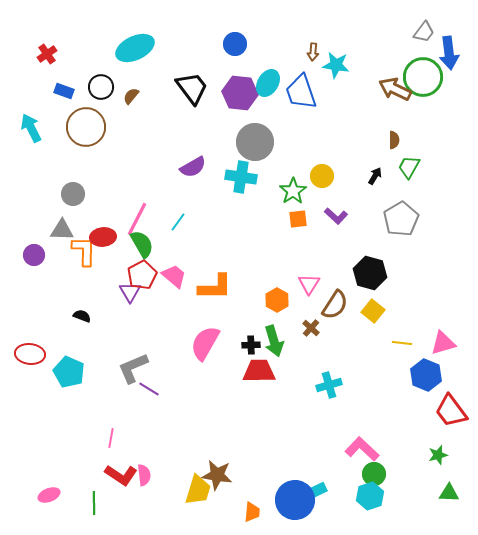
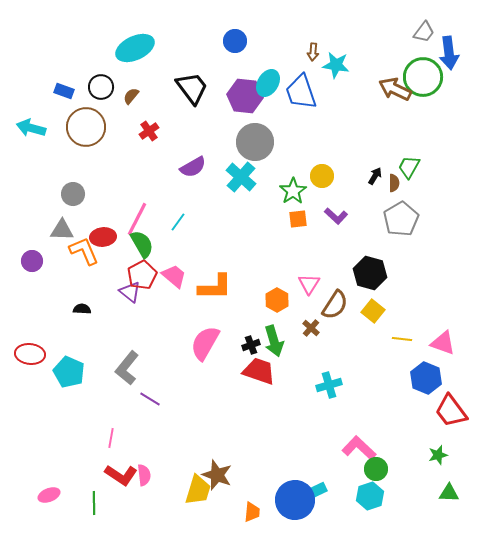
blue circle at (235, 44): moved 3 px up
red cross at (47, 54): moved 102 px right, 77 px down
purple hexagon at (240, 93): moved 5 px right, 3 px down
cyan arrow at (31, 128): rotated 48 degrees counterclockwise
brown semicircle at (394, 140): moved 43 px down
cyan cross at (241, 177): rotated 32 degrees clockwise
orange L-shape at (84, 251): rotated 24 degrees counterclockwise
purple circle at (34, 255): moved 2 px left, 6 px down
purple triangle at (130, 292): rotated 20 degrees counterclockwise
black semicircle at (82, 316): moved 7 px up; rotated 18 degrees counterclockwise
yellow line at (402, 343): moved 4 px up
pink triangle at (443, 343): rotated 36 degrees clockwise
black cross at (251, 345): rotated 18 degrees counterclockwise
gray L-shape at (133, 368): moved 6 px left; rotated 28 degrees counterclockwise
red trapezoid at (259, 371): rotated 20 degrees clockwise
blue hexagon at (426, 375): moved 3 px down
purple line at (149, 389): moved 1 px right, 10 px down
pink L-shape at (362, 449): moved 3 px left, 1 px up
green circle at (374, 474): moved 2 px right, 5 px up
brown star at (217, 475): rotated 12 degrees clockwise
